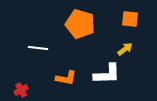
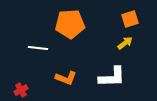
orange square: rotated 24 degrees counterclockwise
orange pentagon: moved 10 px left; rotated 20 degrees counterclockwise
yellow arrow: moved 6 px up
white L-shape: moved 5 px right, 3 px down
orange L-shape: rotated 10 degrees clockwise
